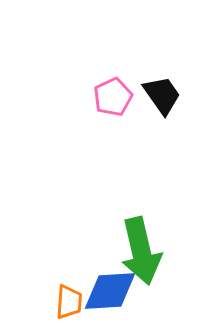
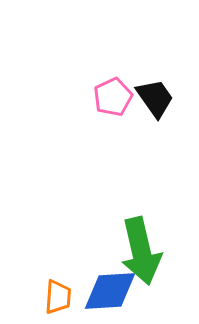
black trapezoid: moved 7 px left, 3 px down
orange trapezoid: moved 11 px left, 5 px up
